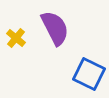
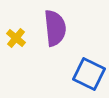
purple semicircle: rotated 21 degrees clockwise
